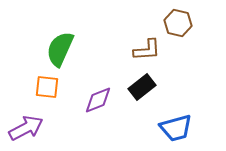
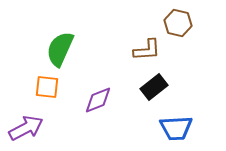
black rectangle: moved 12 px right
blue trapezoid: rotated 12 degrees clockwise
